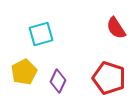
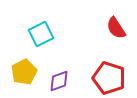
cyan square: rotated 10 degrees counterclockwise
purple diamond: moved 1 px right; rotated 45 degrees clockwise
